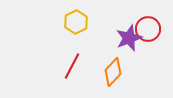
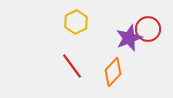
red line: rotated 64 degrees counterclockwise
